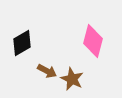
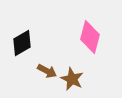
pink diamond: moved 3 px left, 4 px up
